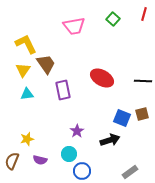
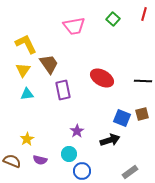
brown trapezoid: moved 3 px right
yellow star: rotated 16 degrees counterclockwise
brown semicircle: rotated 90 degrees clockwise
